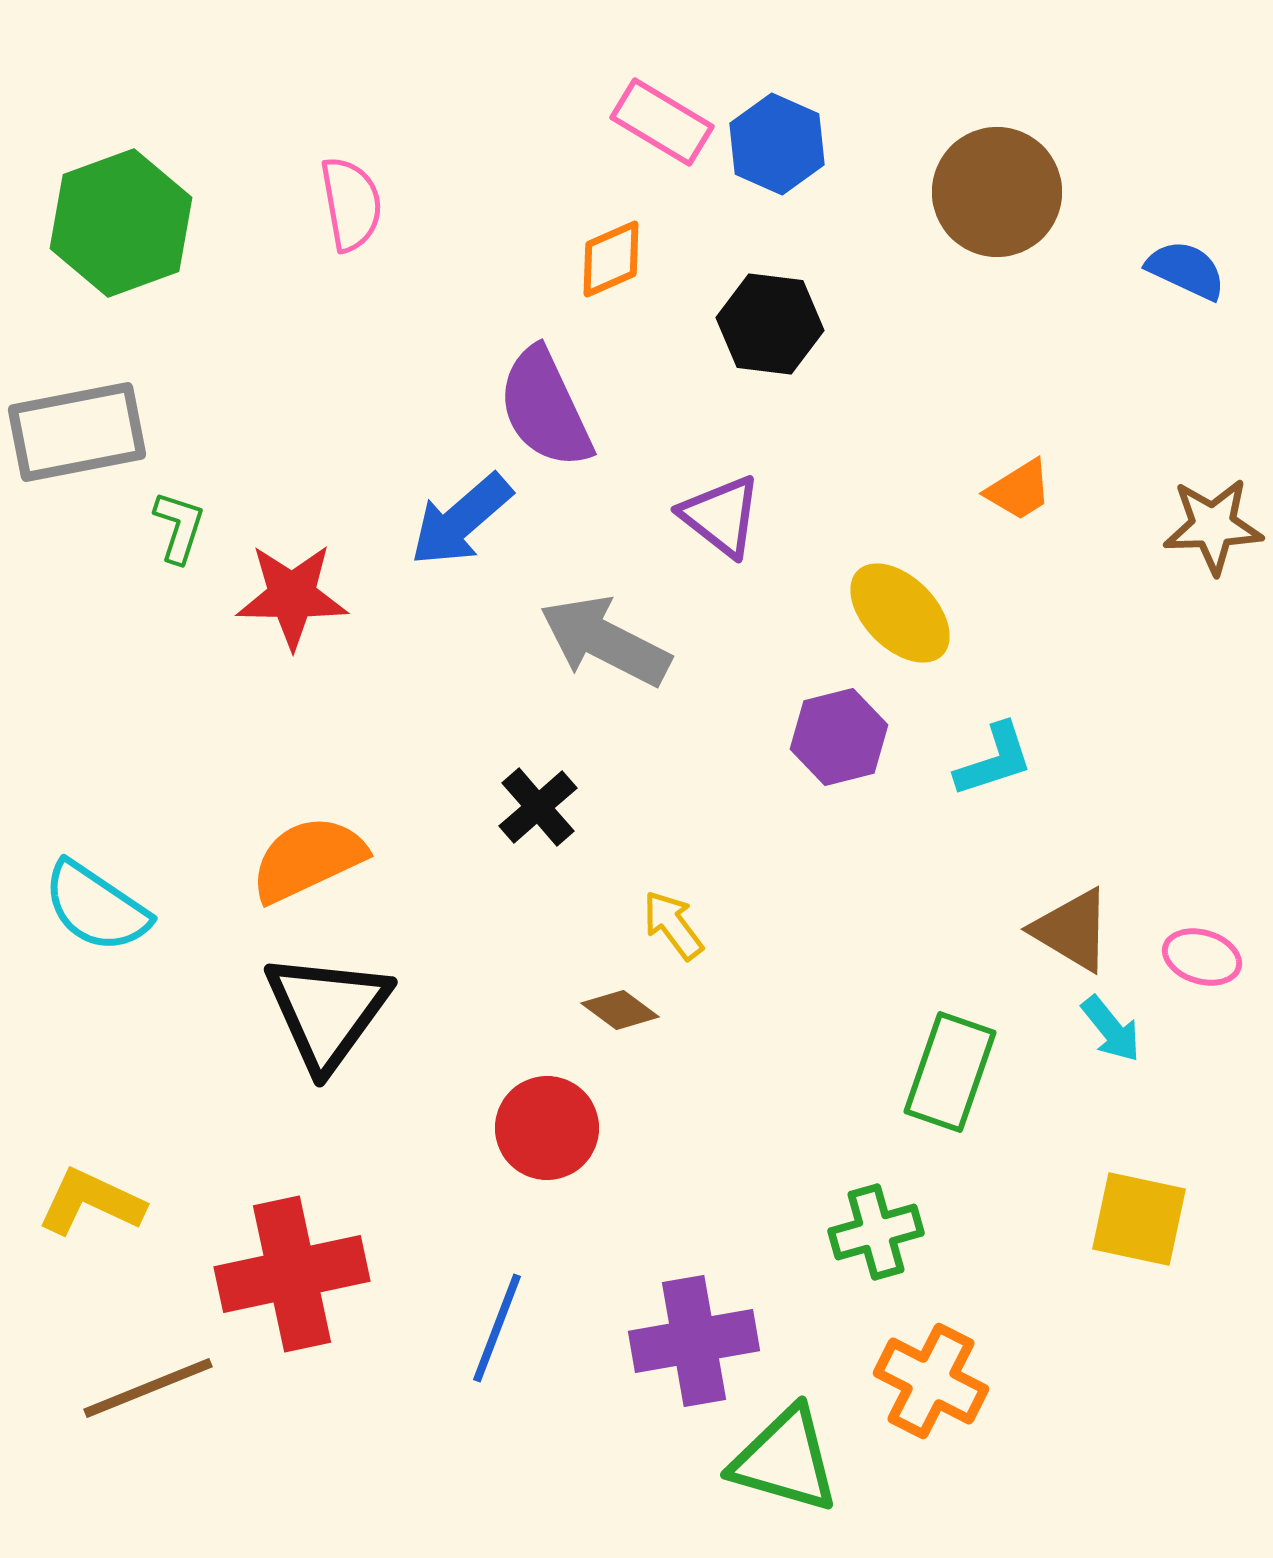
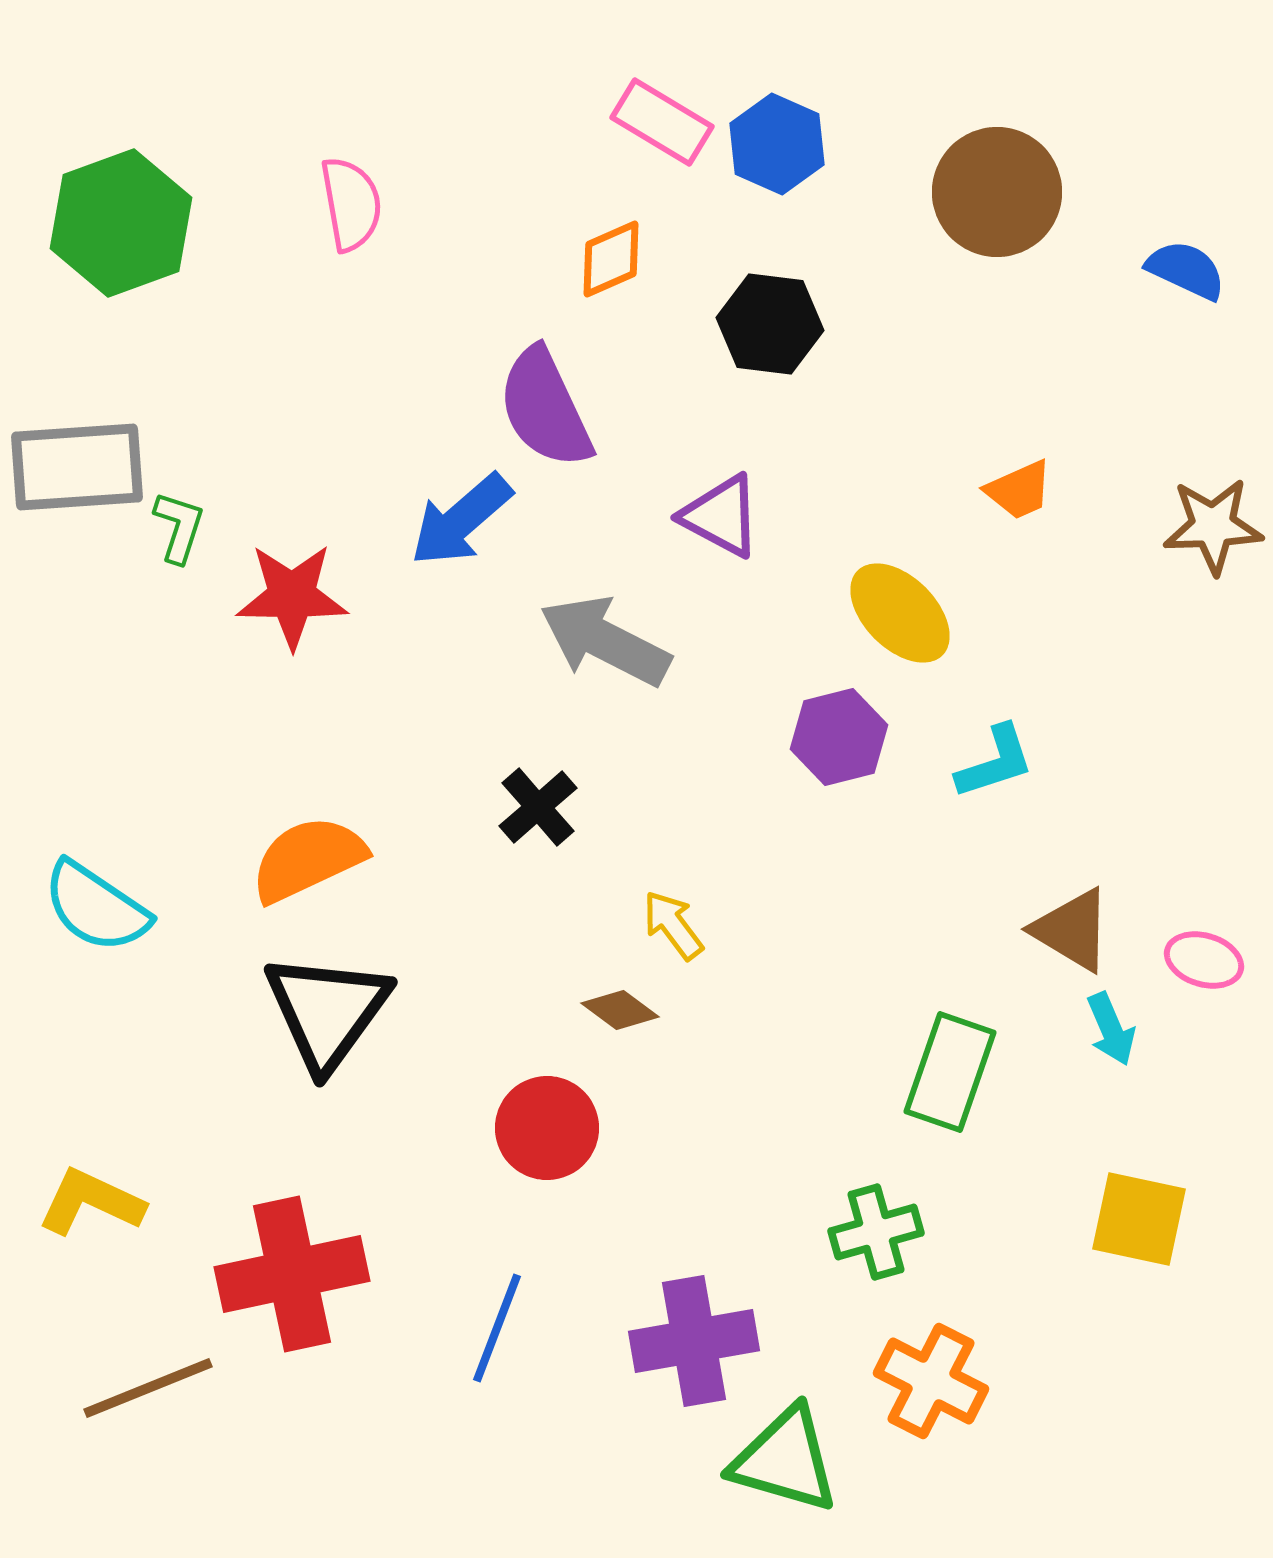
gray rectangle: moved 35 px down; rotated 7 degrees clockwise
orange trapezoid: rotated 8 degrees clockwise
purple triangle: rotated 10 degrees counterclockwise
cyan L-shape: moved 1 px right, 2 px down
pink ellipse: moved 2 px right, 3 px down
cyan arrow: rotated 16 degrees clockwise
